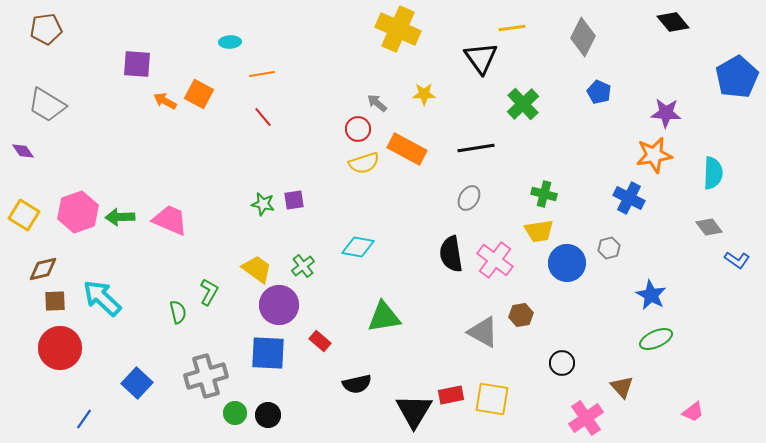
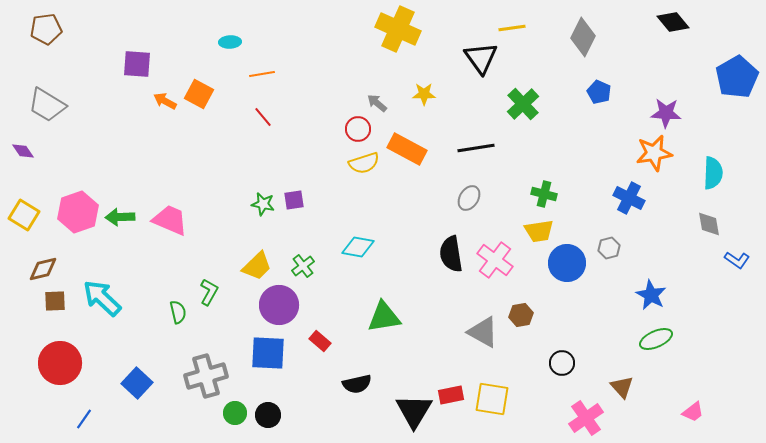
orange star at (654, 155): moved 2 px up
gray diamond at (709, 227): moved 3 px up; rotated 28 degrees clockwise
yellow trapezoid at (257, 269): moved 3 px up; rotated 100 degrees clockwise
red circle at (60, 348): moved 15 px down
